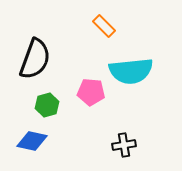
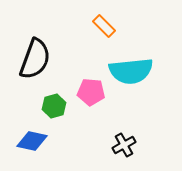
green hexagon: moved 7 px right, 1 px down
black cross: rotated 20 degrees counterclockwise
